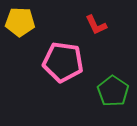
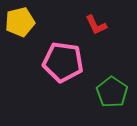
yellow pentagon: rotated 16 degrees counterclockwise
green pentagon: moved 1 px left, 1 px down
